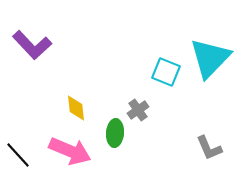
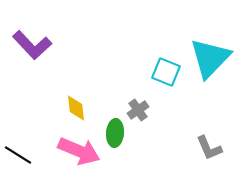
pink arrow: moved 9 px right
black line: rotated 16 degrees counterclockwise
